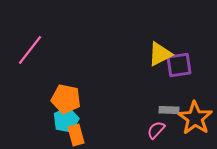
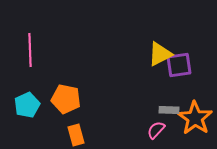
pink line: rotated 40 degrees counterclockwise
cyan pentagon: moved 39 px left, 15 px up
